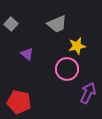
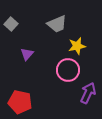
purple triangle: rotated 32 degrees clockwise
pink circle: moved 1 px right, 1 px down
red pentagon: moved 1 px right
